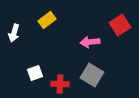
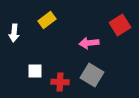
white arrow: rotated 12 degrees counterclockwise
pink arrow: moved 1 px left, 1 px down
white square: moved 2 px up; rotated 21 degrees clockwise
red cross: moved 2 px up
